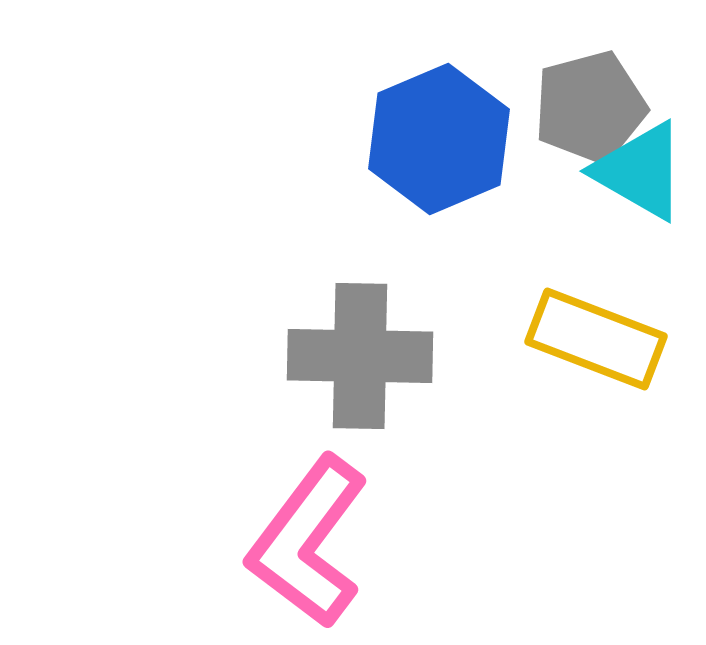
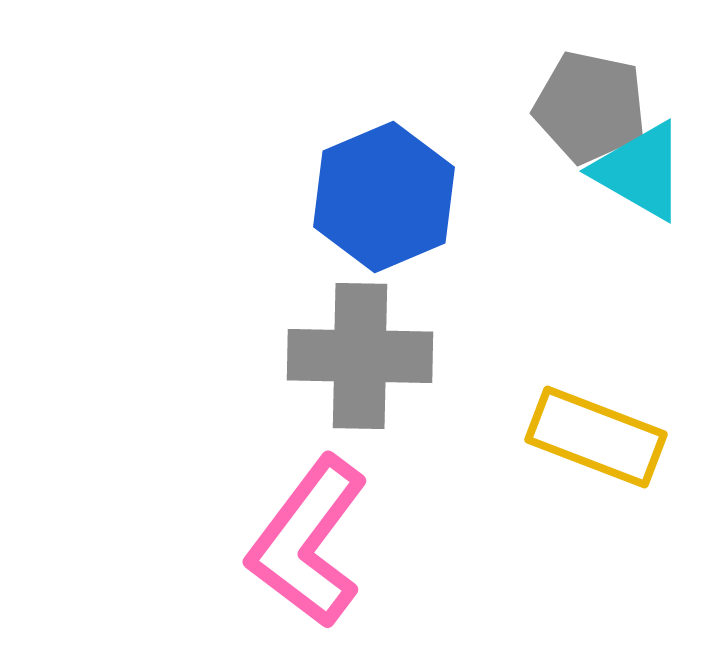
gray pentagon: rotated 27 degrees clockwise
blue hexagon: moved 55 px left, 58 px down
yellow rectangle: moved 98 px down
